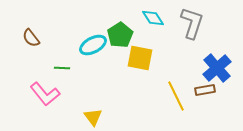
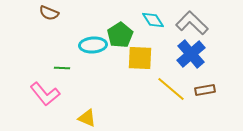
cyan diamond: moved 2 px down
gray L-shape: rotated 64 degrees counterclockwise
brown semicircle: moved 18 px right, 25 px up; rotated 30 degrees counterclockwise
cyan ellipse: rotated 24 degrees clockwise
yellow square: rotated 8 degrees counterclockwise
blue cross: moved 26 px left, 14 px up
yellow line: moved 5 px left, 7 px up; rotated 24 degrees counterclockwise
yellow triangle: moved 6 px left, 1 px down; rotated 30 degrees counterclockwise
